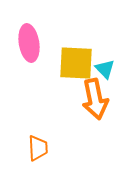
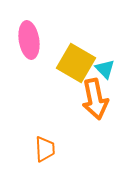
pink ellipse: moved 3 px up
yellow square: rotated 27 degrees clockwise
orange trapezoid: moved 7 px right, 1 px down
